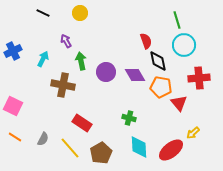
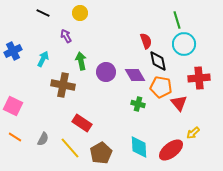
purple arrow: moved 5 px up
cyan circle: moved 1 px up
green cross: moved 9 px right, 14 px up
